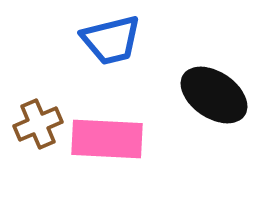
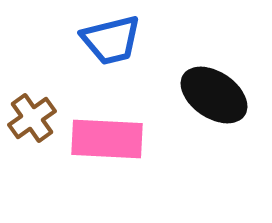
brown cross: moved 6 px left, 6 px up; rotated 12 degrees counterclockwise
